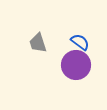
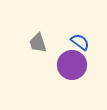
purple circle: moved 4 px left
